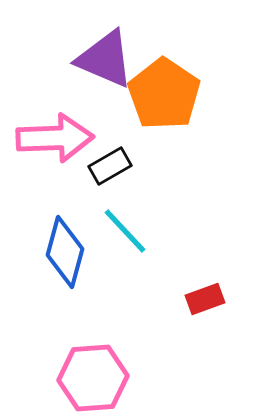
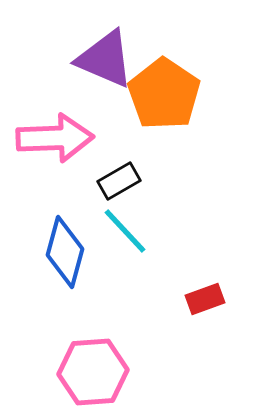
black rectangle: moved 9 px right, 15 px down
pink hexagon: moved 6 px up
